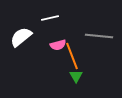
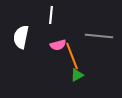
white line: moved 1 px right, 3 px up; rotated 72 degrees counterclockwise
white semicircle: rotated 40 degrees counterclockwise
green triangle: moved 1 px right, 1 px up; rotated 32 degrees clockwise
